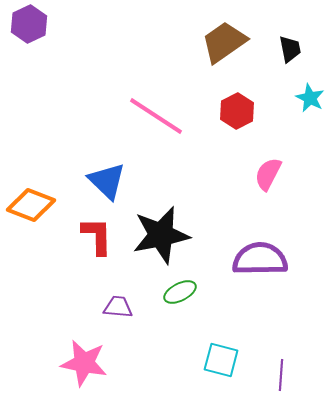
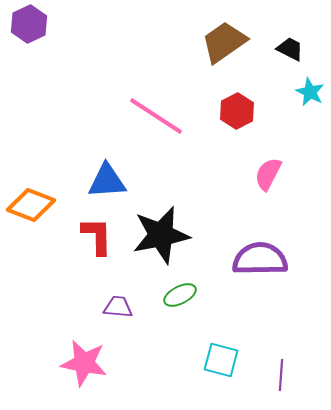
black trapezoid: rotated 52 degrees counterclockwise
cyan star: moved 6 px up
blue triangle: rotated 48 degrees counterclockwise
green ellipse: moved 3 px down
